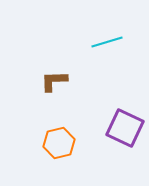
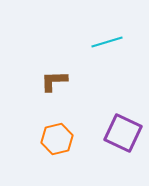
purple square: moved 2 px left, 5 px down
orange hexagon: moved 2 px left, 4 px up
